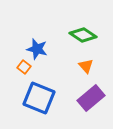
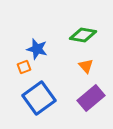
green diamond: rotated 24 degrees counterclockwise
orange square: rotated 32 degrees clockwise
blue square: rotated 32 degrees clockwise
